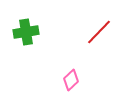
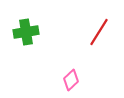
red line: rotated 12 degrees counterclockwise
